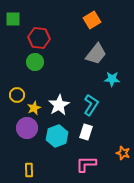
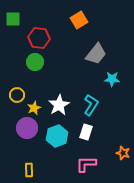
orange square: moved 13 px left
